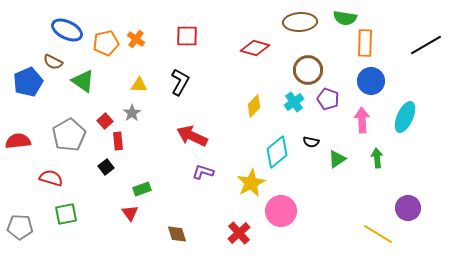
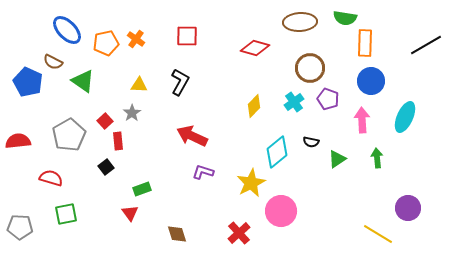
blue ellipse at (67, 30): rotated 20 degrees clockwise
brown circle at (308, 70): moved 2 px right, 2 px up
blue pentagon at (28, 82): rotated 24 degrees counterclockwise
